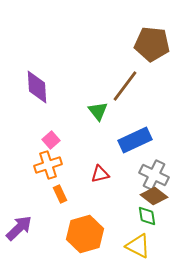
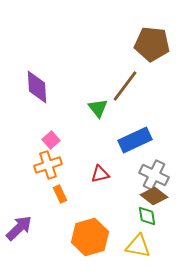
green triangle: moved 3 px up
orange hexagon: moved 5 px right, 3 px down
yellow triangle: rotated 16 degrees counterclockwise
